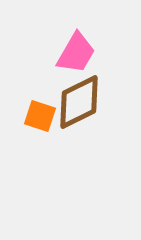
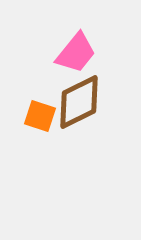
pink trapezoid: rotated 9 degrees clockwise
